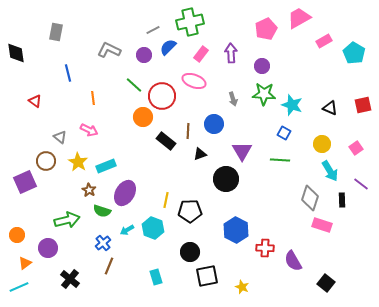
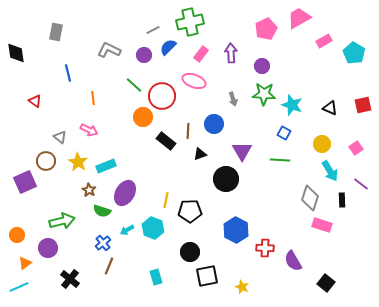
green arrow at (67, 220): moved 5 px left, 1 px down
